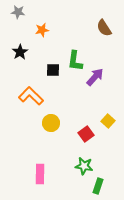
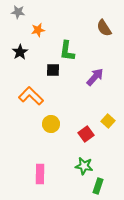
orange star: moved 4 px left
green L-shape: moved 8 px left, 10 px up
yellow circle: moved 1 px down
